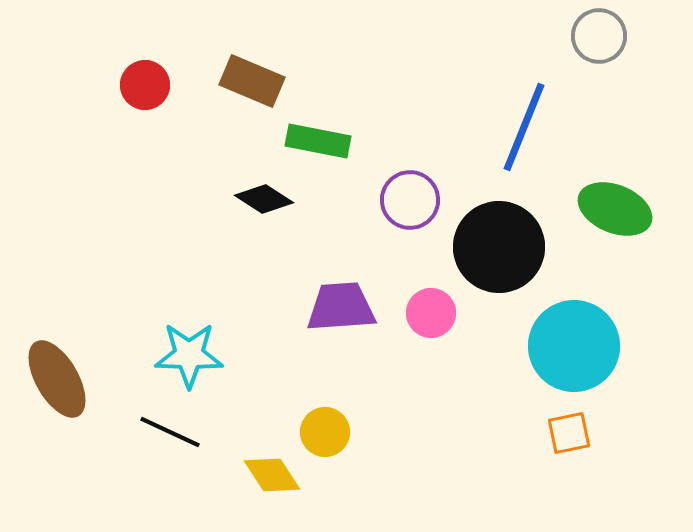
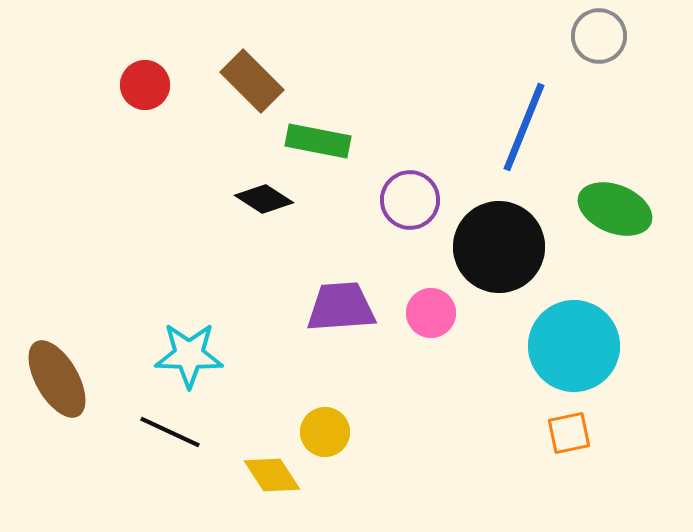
brown rectangle: rotated 22 degrees clockwise
